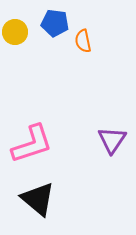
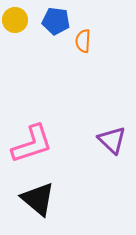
blue pentagon: moved 1 px right, 2 px up
yellow circle: moved 12 px up
orange semicircle: rotated 15 degrees clockwise
purple triangle: rotated 20 degrees counterclockwise
